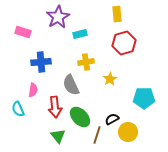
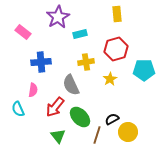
pink rectangle: rotated 21 degrees clockwise
red hexagon: moved 8 px left, 6 px down
cyan pentagon: moved 28 px up
red arrow: rotated 45 degrees clockwise
